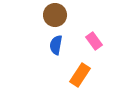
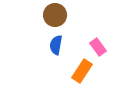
pink rectangle: moved 4 px right, 6 px down
orange rectangle: moved 2 px right, 4 px up
